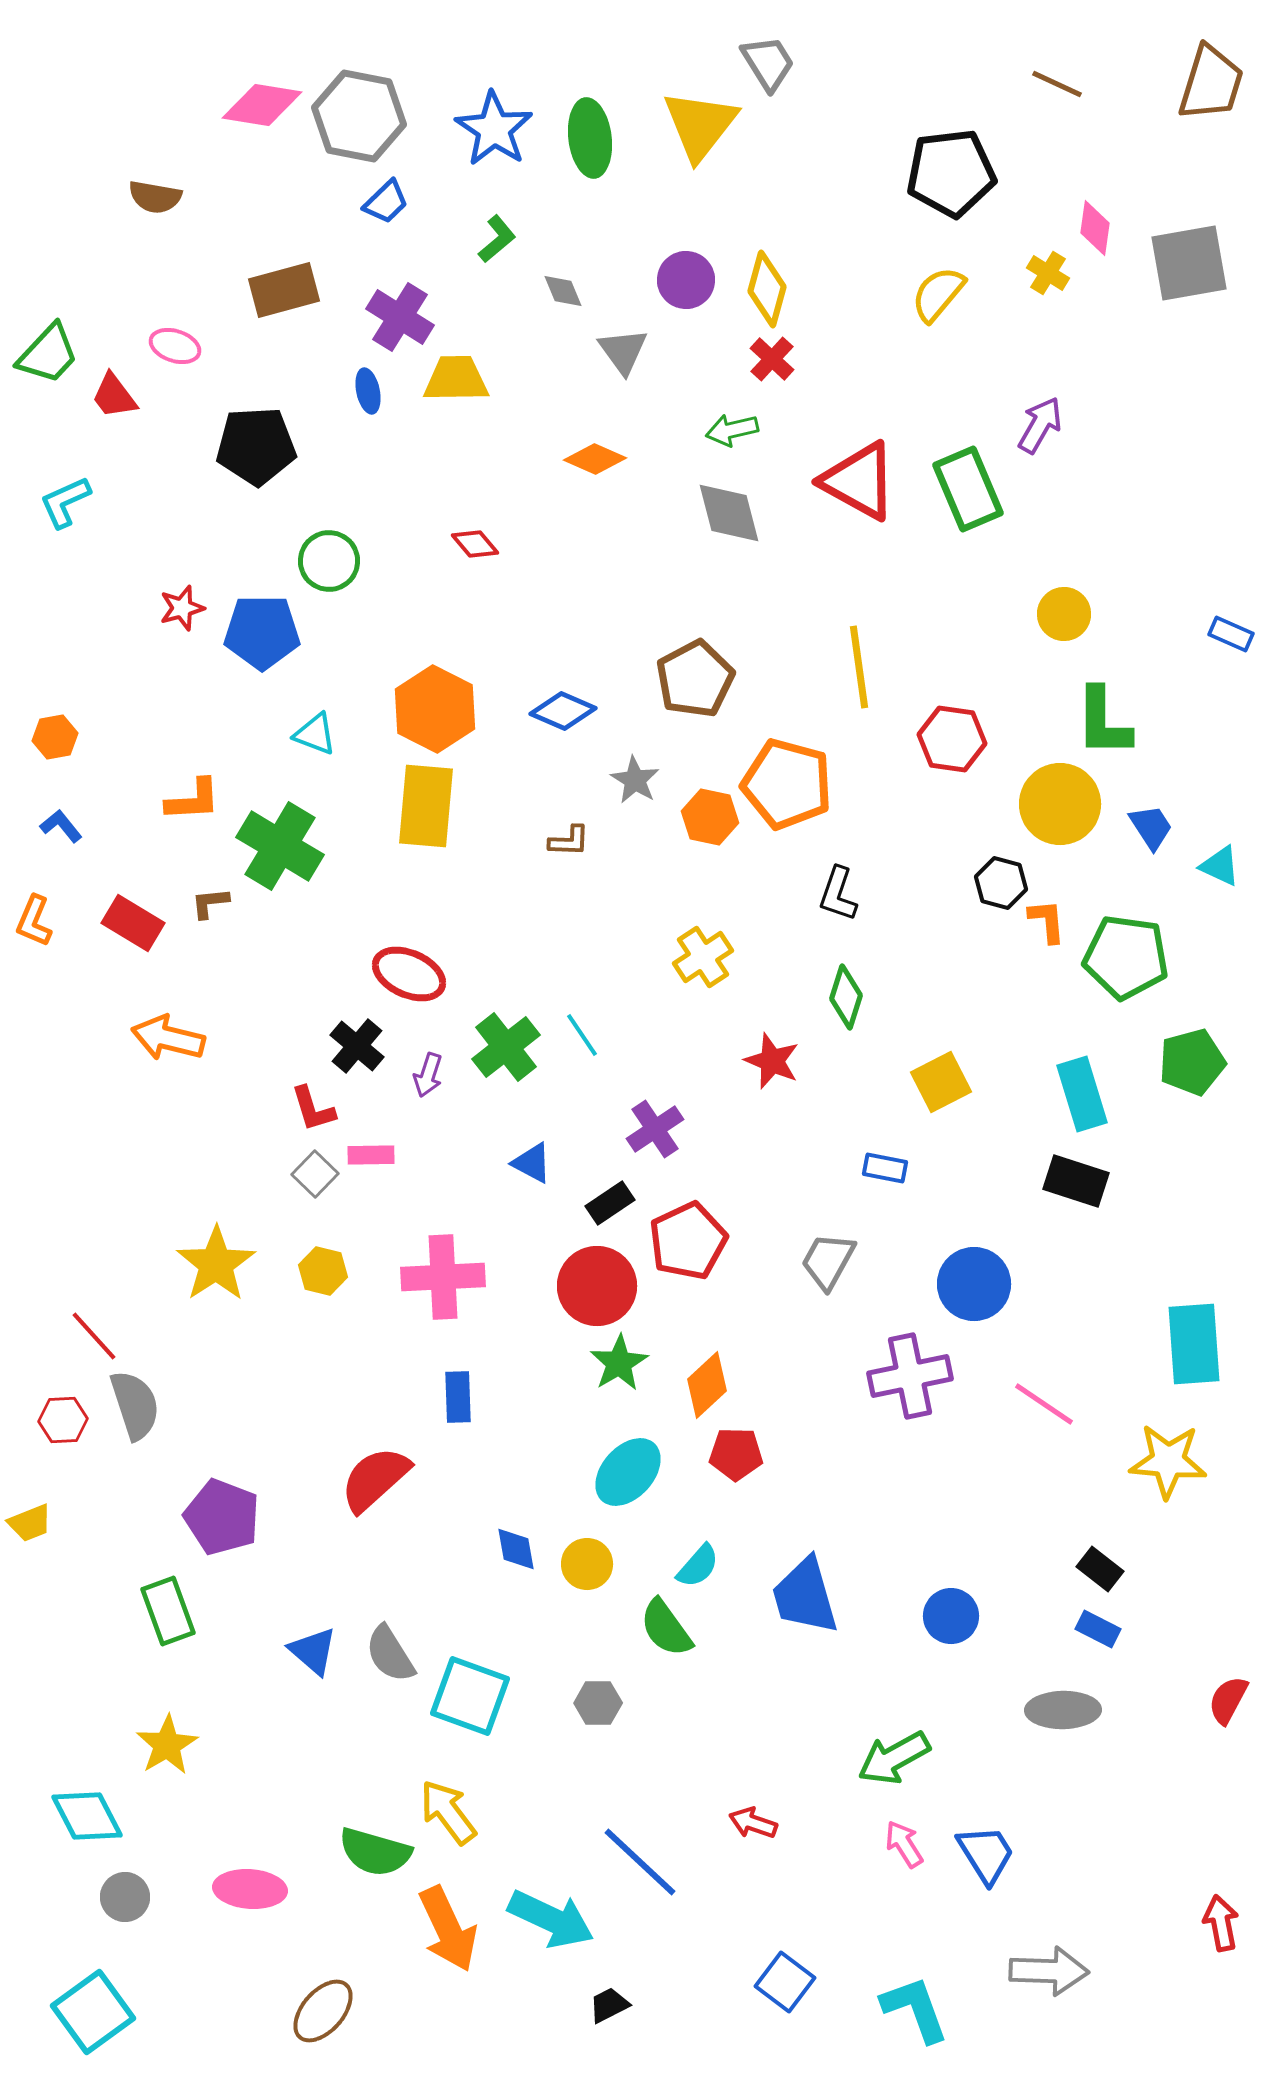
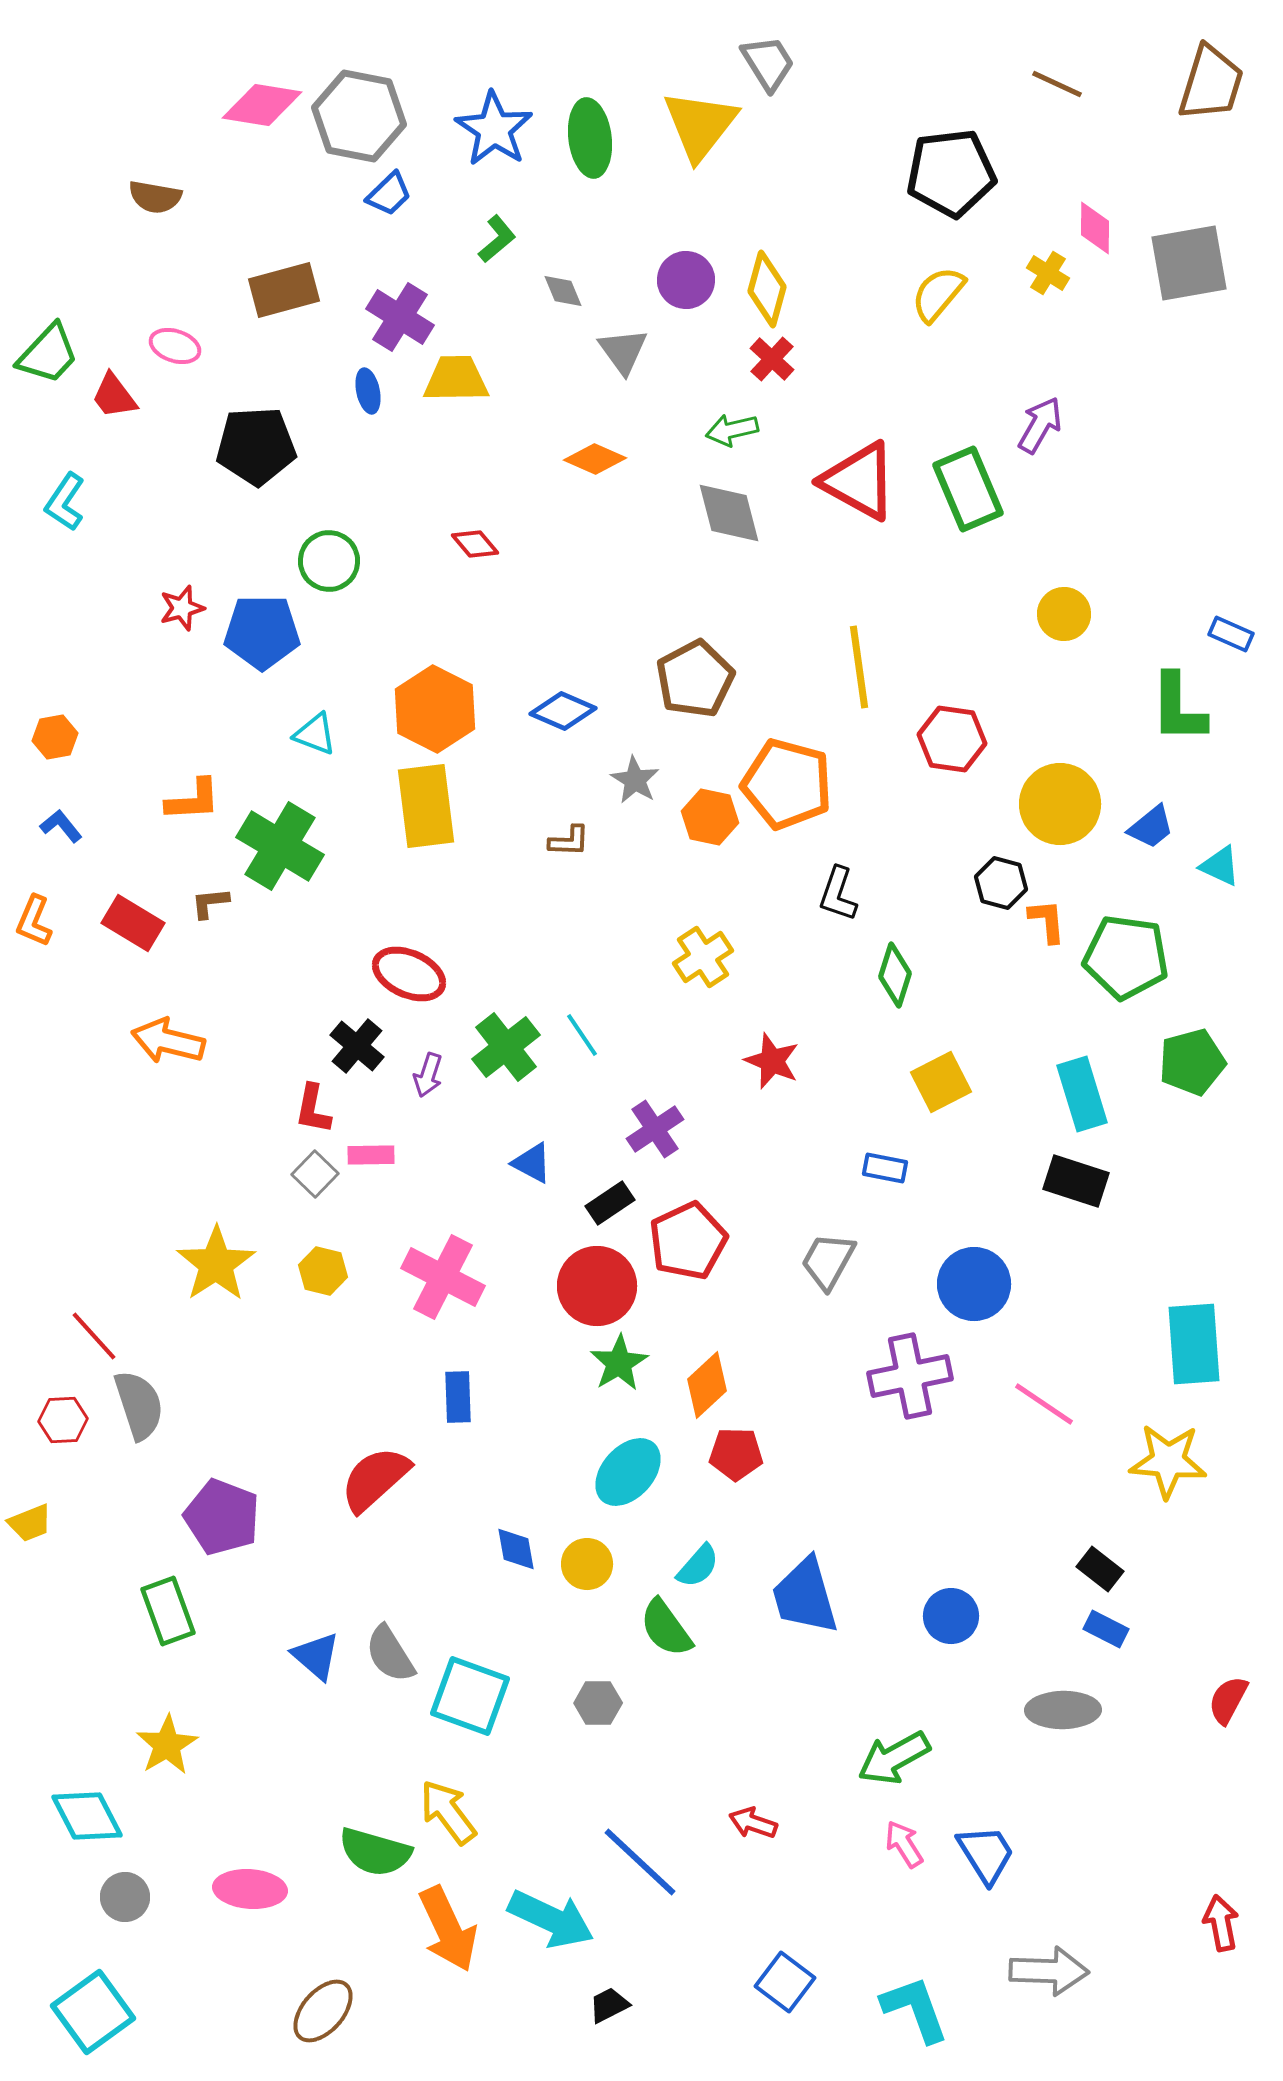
blue trapezoid at (386, 202): moved 3 px right, 8 px up
pink diamond at (1095, 228): rotated 8 degrees counterclockwise
cyan L-shape at (65, 502): rotated 32 degrees counterclockwise
green L-shape at (1103, 722): moved 75 px right, 14 px up
yellow rectangle at (426, 806): rotated 12 degrees counterclockwise
blue trapezoid at (1151, 827): rotated 84 degrees clockwise
green diamond at (846, 997): moved 49 px right, 22 px up
orange arrow at (168, 1038): moved 3 px down
red L-shape at (313, 1109): rotated 28 degrees clockwise
pink cross at (443, 1277): rotated 30 degrees clockwise
gray semicircle at (135, 1405): moved 4 px right
blue rectangle at (1098, 1629): moved 8 px right
blue triangle at (313, 1651): moved 3 px right, 5 px down
